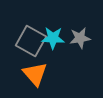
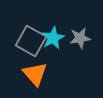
cyan star: rotated 30 degrees counterclockwise
